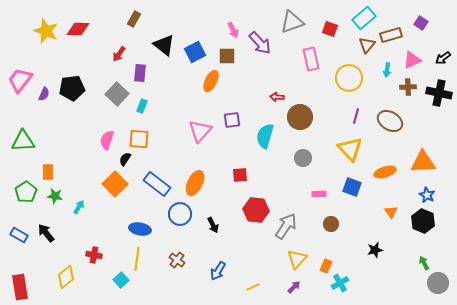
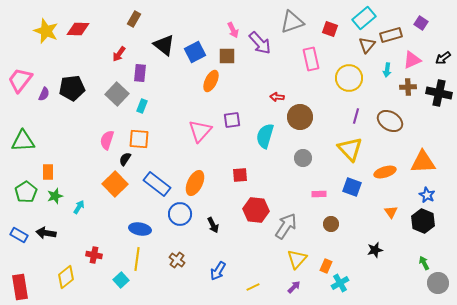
green star at (55, 196): rotated 28 degrees counterclockwise
black arrow at (46, 233): rotated 42 degrees counterclockwise
